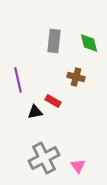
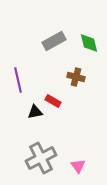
gray rectangle: rotated 55 degrees clockwise
gray cross: moved 3 px left
